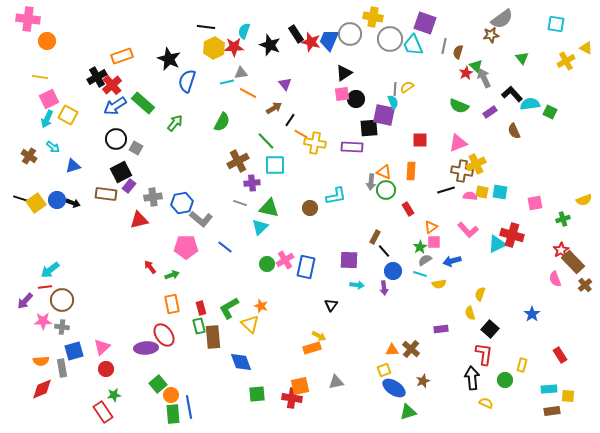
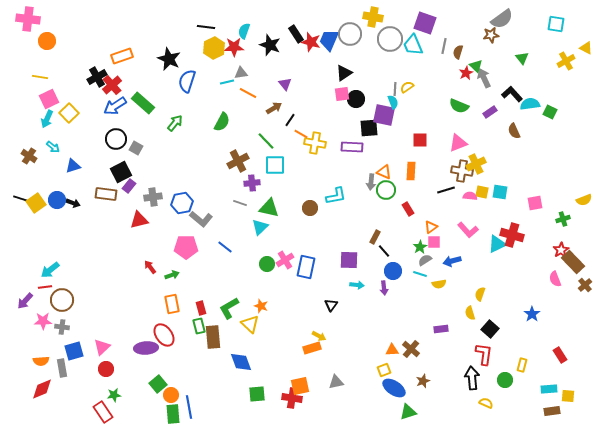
yellow square at (68, 115): moved 1 px right, 2 px up; rotated 18 degrees clockwise
